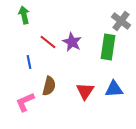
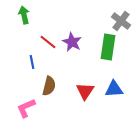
blue line: moved 3 px right
pink L-shape: moved 1 px right, 6 px down
